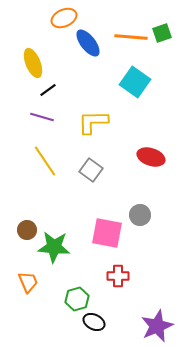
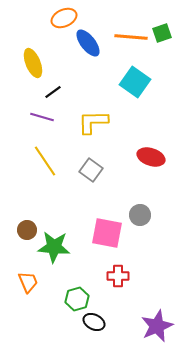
black line: moved 5 px right, 2 px down
